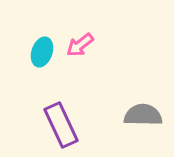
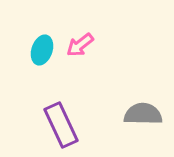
cyan ellipse: moved 2 px up
gray semicircle: moved 1 px up
